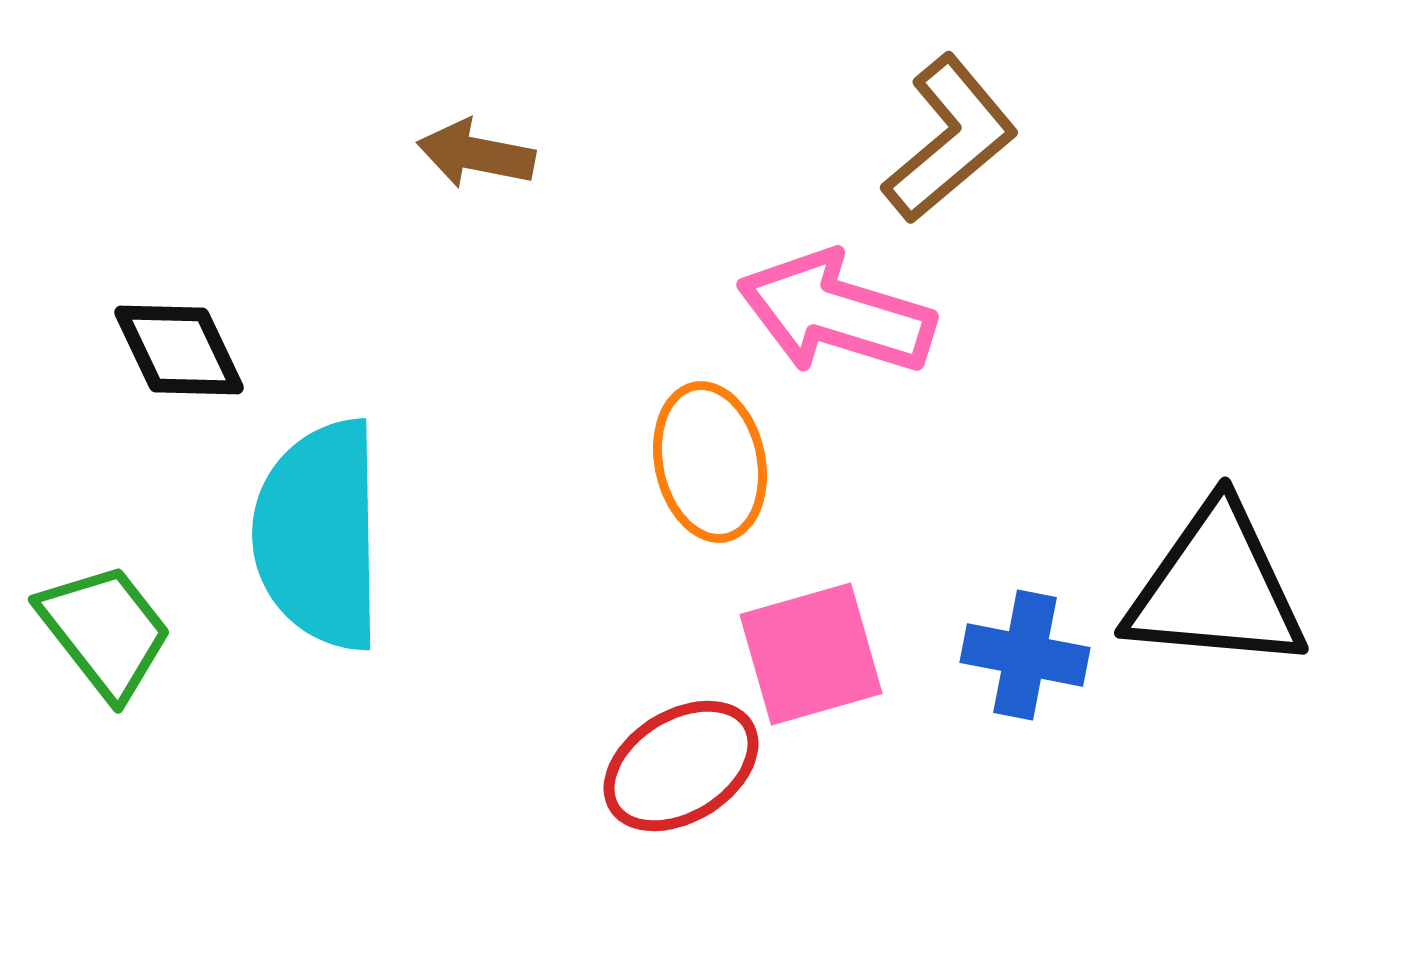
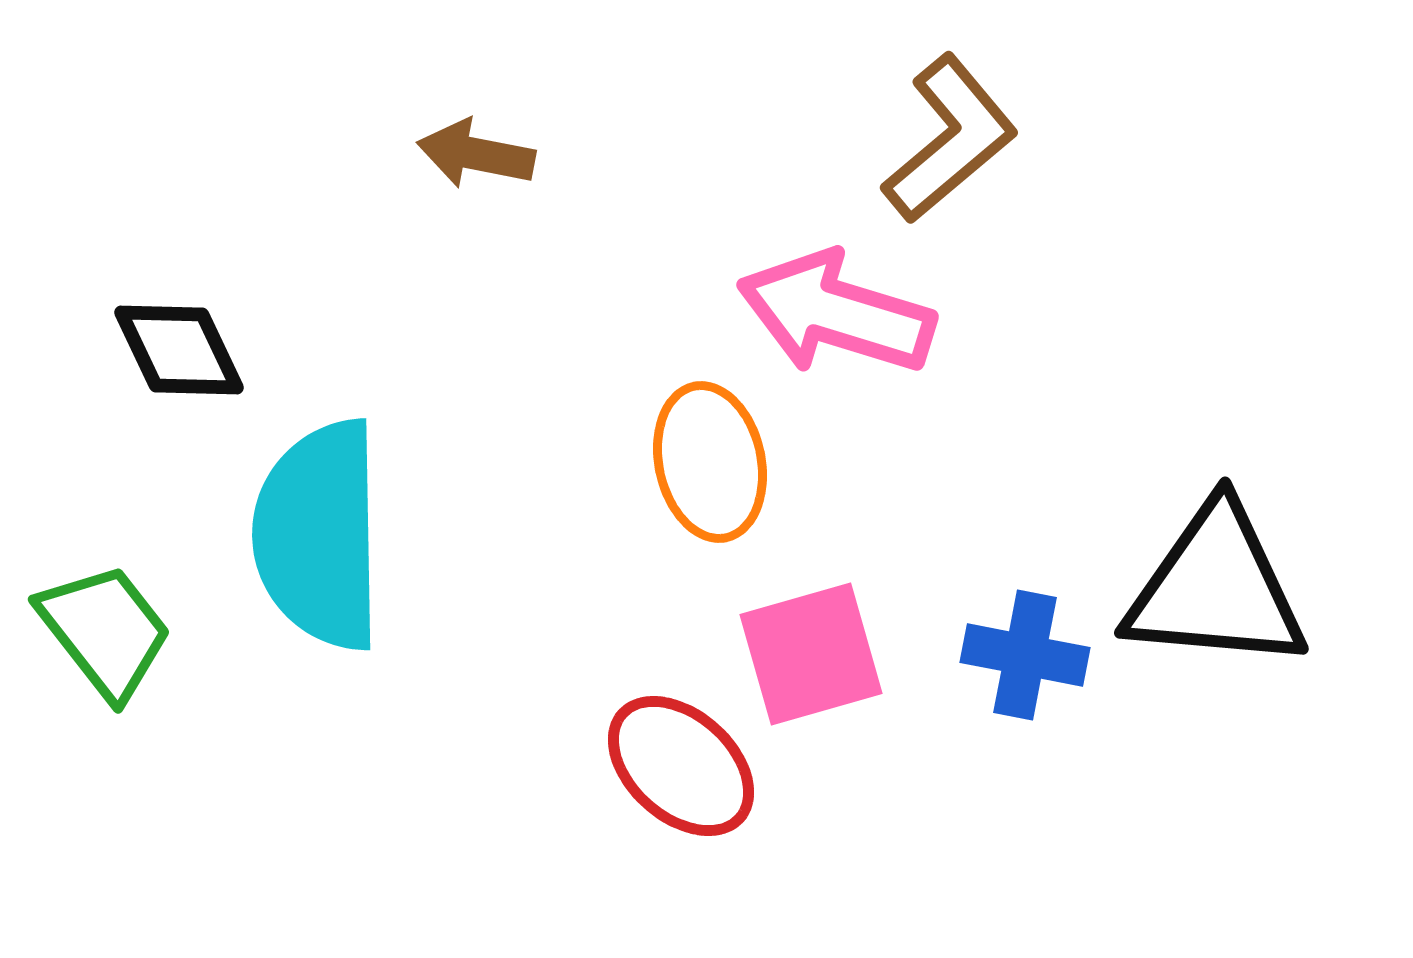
red ellipse: rotated 74 degrees clockwise
